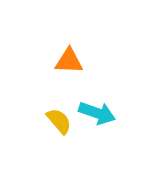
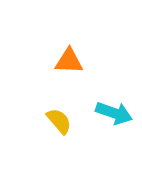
cyan arrow: moved 17 px right
